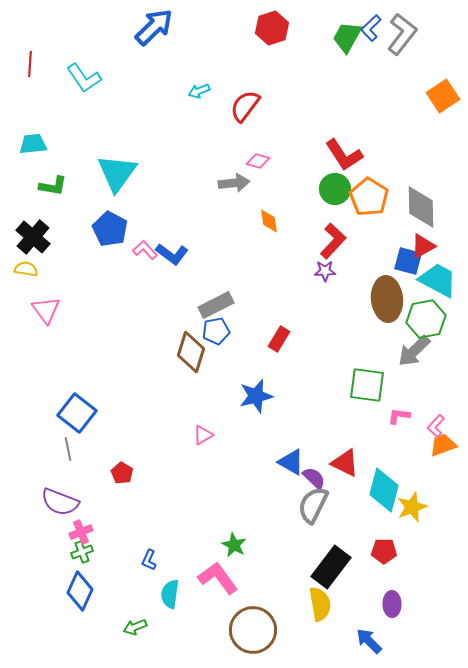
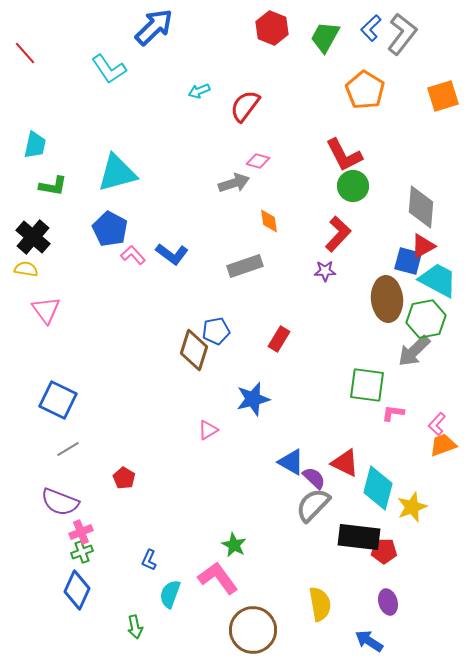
red hexagon at (272, 28): rotated 20 degrees counterclockwise
green trapezoid at (347, 37): moved 22 px left
red line at (30, 64): moved 5 px left, 11 px up; rotated 45 degrees counterclockwise
cyan L-shape at (84, 78): moved 25 px right, 9 px up
orange square at (443, 96): rotated 16 degrees clockwise
cyan trapezoid at (33, 144): moved 2 px right, 1 px down; rotated 108 degrees clockwise
red L-shape at (344, 155): rotated 6 degrees clockwise
cyan triangle at (117, 173): rotated 39 degrees clockwise
gray arrow at (234, 183): rotated 12 degrees counterclockwise
green circle at (335, 189): moved 18 px right, 3 px up
orange pentagon at (369, 197): moved 4 px left, 107 px up
gray diamond at (421, 207): rotated 6 degrees clockwise
red L-shape at (333, 241): moved 5 px right, 7 px up
pink L-shape at (145, 250): moved 12 px left, 5 px down
gray rectangle at (216, 305): moved 29 px right, 39 px up; rotated 8 degrees clockwise
brown diamond at (191, 352): moved 3 px right, 2 px up
blue star at (256, 396): moved 3 px left, 3 px down
blue square at (77, 413): moved 19 px left, 13 px up; rotated 12 degrees counterclockwise
pink L-shape at (399, 416): moved 6 px left, 3 px up
pink L-shape at (436, 426): moved 1 px right, 2 px up
pink triangle at (203, 435): moved 5 px right, 5 px up
gray line at (68, 449): rotated 70 degrees clockwise
red pentagon at (122, 473): moved 2 px right, 5 px down
cyan diamond at (384, 490): moved 6 px left, 2 px up
gray semicircle at (313, 505): rotated 18 degrees clockwise
black rectangle at (331, 567): moved 28 px right, 30 px up; rotated 60 degrees clockwise
blue diamond at (80, 591): moved 3 px left, 1 px up
cyan semicircle at (170, 594): rotated 12 degrees clockwise
purple ellipse at (392, 604): moved 4 px left, 2 px up; rotated 15 degrees counterclockwise
green arrow at (135, 627): rotated 80 degrees counterclockwise
blue arrow at (369, 641): rotated 12 degrees counterclockwise
